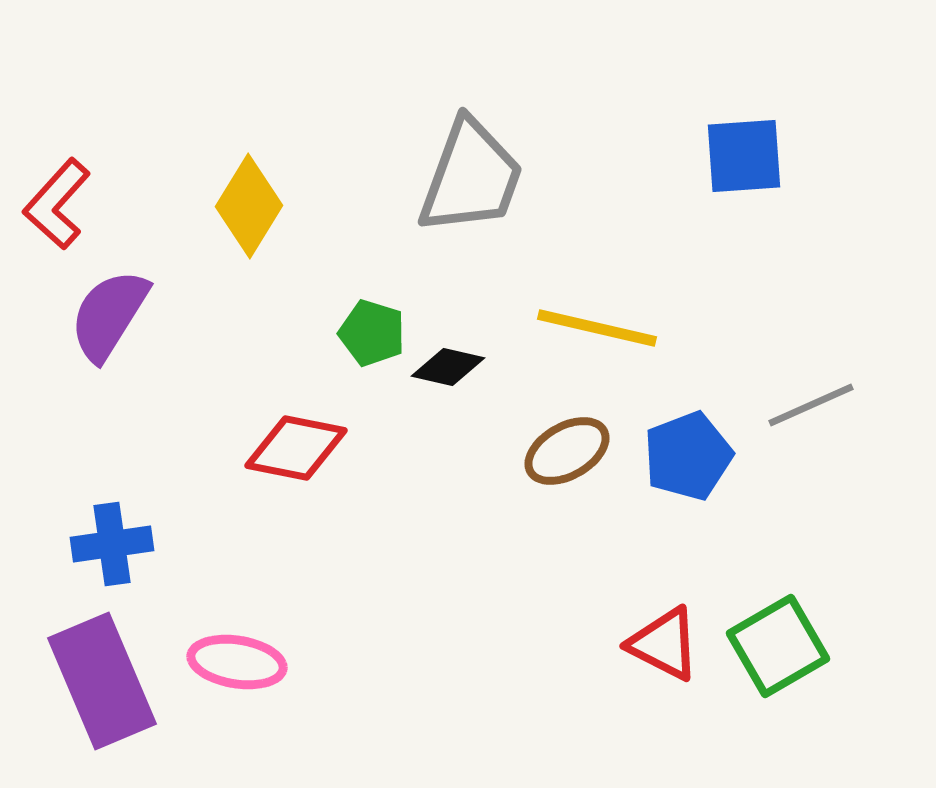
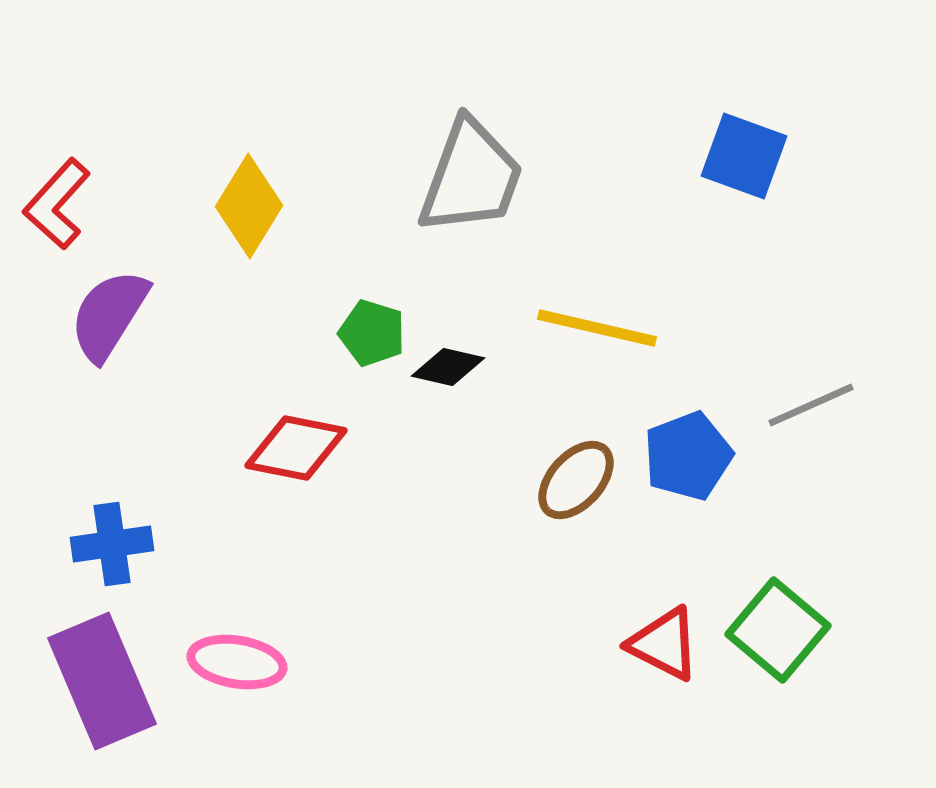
blue square: rotated 24 degrees clockwise
brown ellipse: moved 9 px right, 29 px down; rotated 18 degrees counterclockwise
green square: moved 16 px up; rotated 20 degrees counterclockwise
